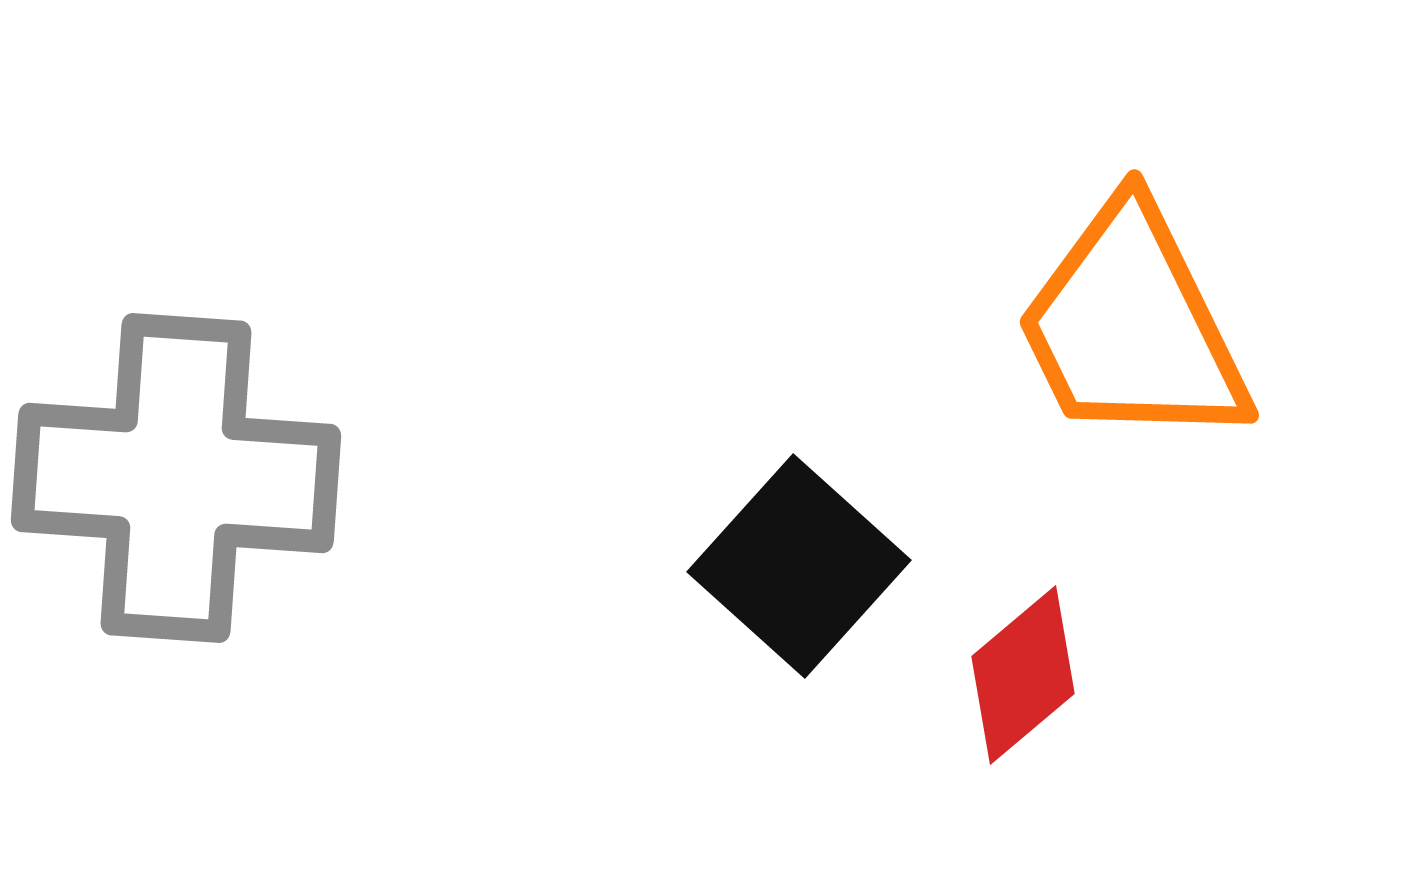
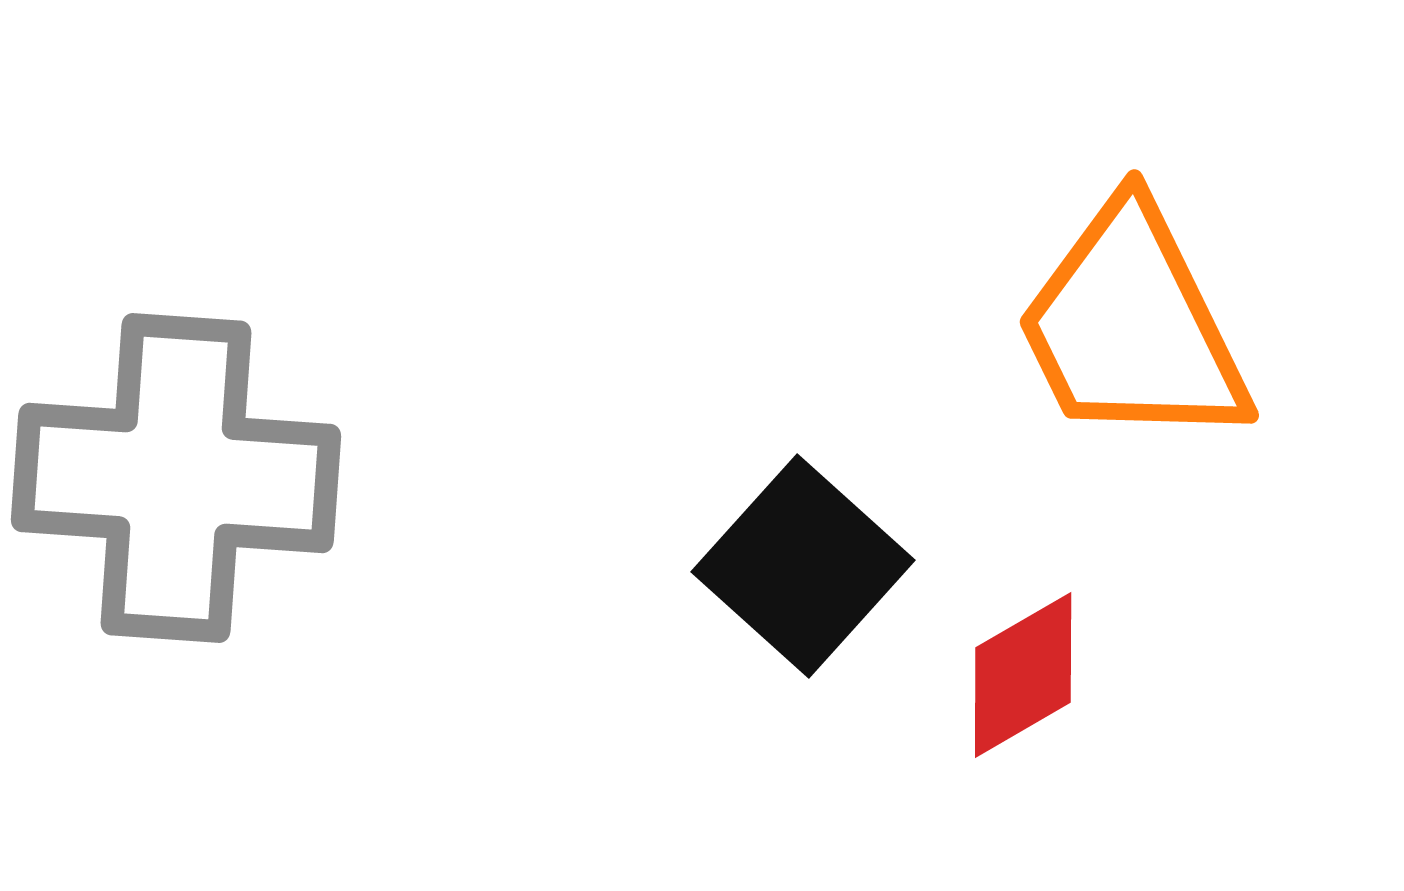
black square: moved 4 px right
red diamond: rotated 10 degrees clockwise
